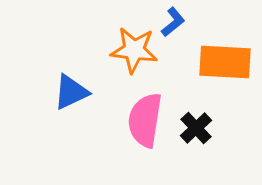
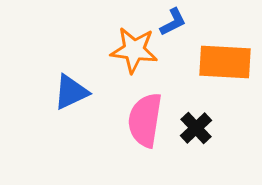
blue L-shape: rotated 12 degrees clockwise
